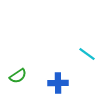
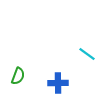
green semicircle: rotated 36 degrees counterclockwise
